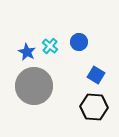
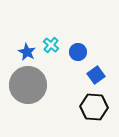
blue circle: moved 1 px left, 10 px down
cyan cross: moved 1 px right, 1 px up
blue square: rotated 24 degrees clockwise
gray circle: moved 6 px left, 1 px up
